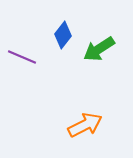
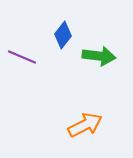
green arrow: moved 7 px down; rotated 140 degrees counterclockwise
